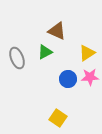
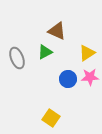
yellow square: moved 7 px left
